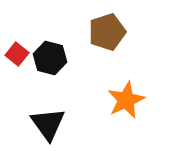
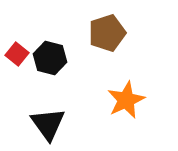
brown pentagon: moved 1 px down
